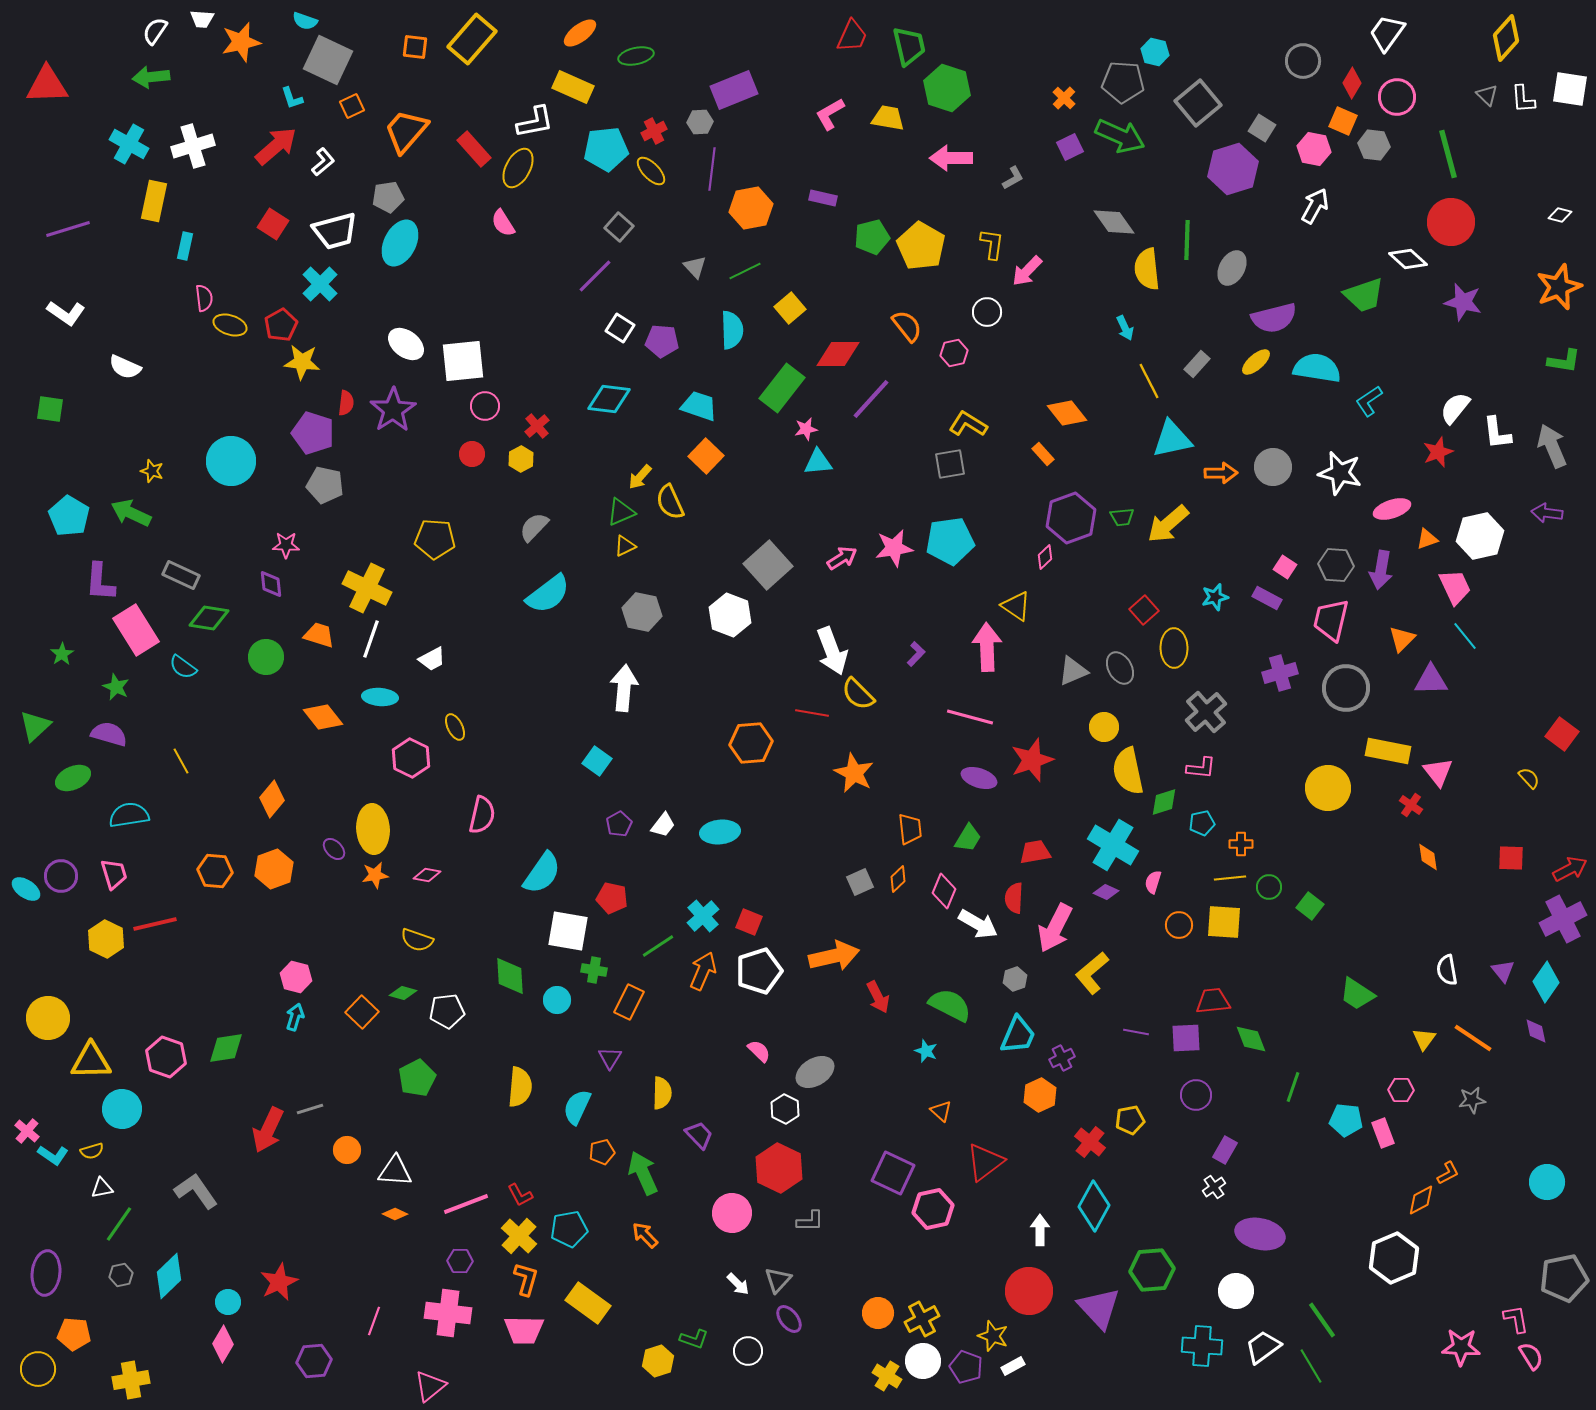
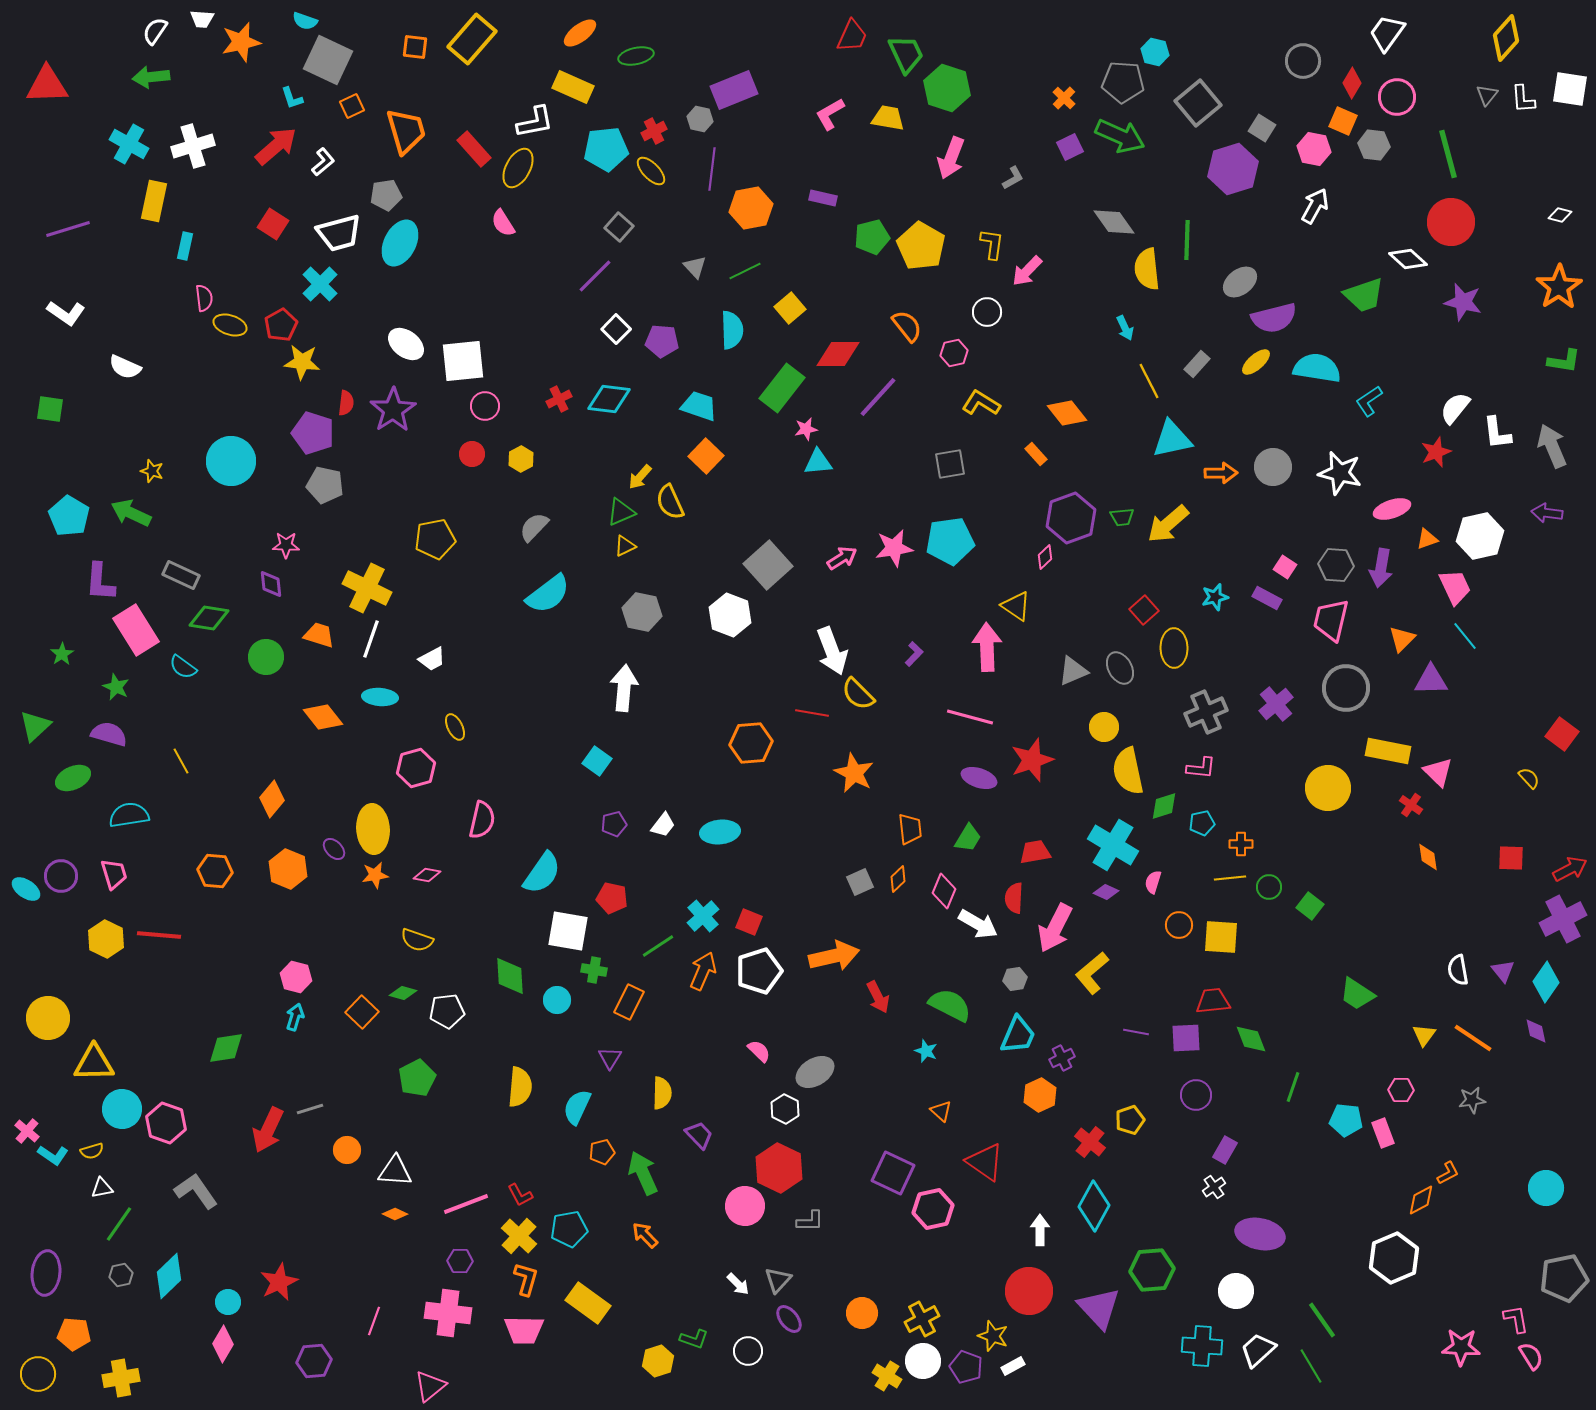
green trapezoid at (909, 46): moved 3 px left, 8 px down; rotated 12 degrees counterclockwise
gray triangle at (1487, 95): rotated 25 degrees clockwise
gray hexagon at (700, 122): moved 3 px up; rotated 15 degrees clockwise
orange trapezoid at (406, 131): rotated 123 degrees clockwise
pink arrow at (951, 158): rotated 69 degrees counterclockwise
gray pentagon at (388, 197): moved 2 px left, 2 px up
white trapezoid at (335, 231): moved 4 px right, 2 px down
gray ellipse at (1232, 268): moved 8 px right, 14 px down; rotated 24 degrees clockwise
orange star at (1559, 287): rotated 12 degrees counterclockwise
white square at (620, 328): moved 4 px left, 1 px down; rotated 12 degrees clockwise
purple line at (871, 399): moved 7 px right, 2 px up
yellow L-shape at (968, 424): moved 13 px right, 21 px up
red cross at (537, 426): moved 22 px right, 27 px up; rotated 15 degrees clockwise
red star at (1438, 452): moved 2 px left
orange rectangle at (1043, 454): moved 7 px left
yellow pentagon at (435, 539): rotated 15 degrees counterclockwise
purple arrow at (1381, 570): moved 2 px up
purple L-shape at (916, 654): moved 2 px left
purple cross at (1280, 673): moved 4 px left, 31 px down; rotated 24 degrees counterclockwise
gray cross at (1206, 712): rotated 18 degrees clockwise
pink hexagon at (411, 758): moved 5 px right, 10 px down; rotated 18 degrees clockwise
pink triangle at (1438, 772): rotated 8 degrees counterclockwise
green diamond at (1164, 802): moved 4 px down
pink semicircle at (482, 815): moved 5 px down
purple pentagon at (619, 824): moved 5 px left; rotated 15 degrees clockwise
orange hexagon at (274, 869): moved 14 px right; rotated 18 degrees counterclockwise
yellow square at (1224, 922): moved 3 px left, 15 px down
red line at (155, 924): moved 4 px right, 11 px down; rotated 18 degrees clockwise
white semicircle at (1447, 970): moved 11 px right
gray hexagon at (1015, 979): rotated 10 degrees clockwise
yellow triangle at (1424, 1039): moved 4 px up
pink hexagon at (166, 1057): moved 66 px down
yellow triangle at (91, 1061): moved 3 px right, 2 px down
yellow pentagon at (1130, 1120): rotated 8 degrees counterclockwise
red triangle at (985, 1162): rotated 48 degrees counterclockwise
cyan circle at (1547, 1182): moved 1 px left, 6 px down
pink circle at (732, 1213): moved 13 px right, 7 px up
orange circle at (878, 1313): moved 16 px left
white trapezoid at (1263, 1347): moved 5 px left, 3 px down; rotated 6 degrees counterclockwise
yellow circle at (38, 1369): moved 5 px down
yellow cross at (131, 1380): moved 10 px left, 2 px up
